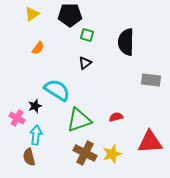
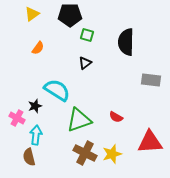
red semicircle: rotated 136 degrees counterclockwise
